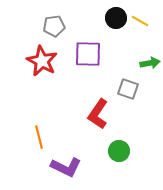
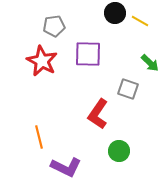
black circle: moved 1 px left, 5 px up
green arrow: rotated 54 degrees clockwise
